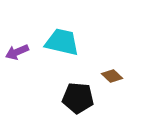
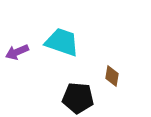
cyan trapezoid: rotated 6 degrees clockwise
brown diamond: rotated 55 degrees clockwise
